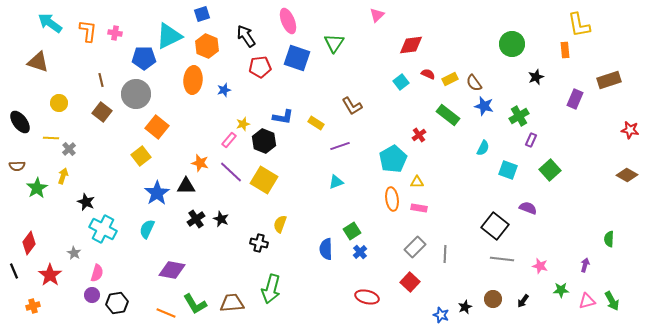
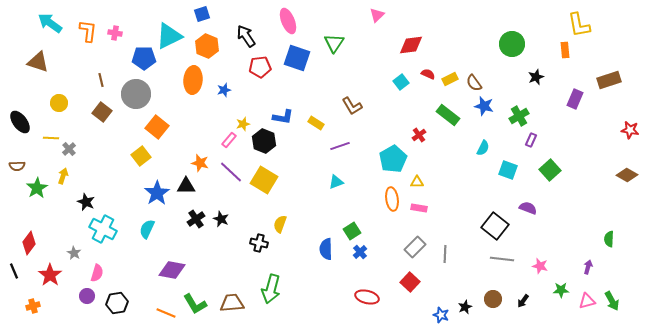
purple arrow at (585, 265): moved 3 px right, 2 px down
purple circle at (92, 295): moved 5 px left, 1 px down
